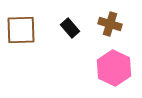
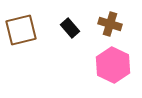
brown square: rotated 12 degrees counterclockwise
pink hexagon: moved 1 px left, 3 px up
